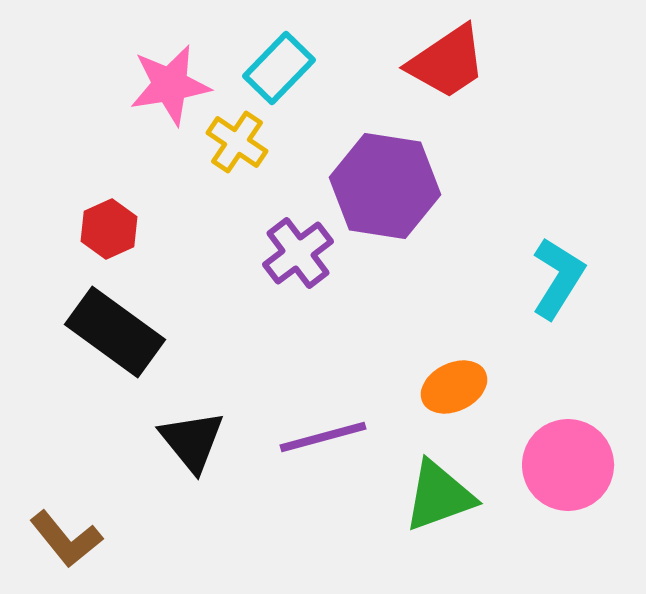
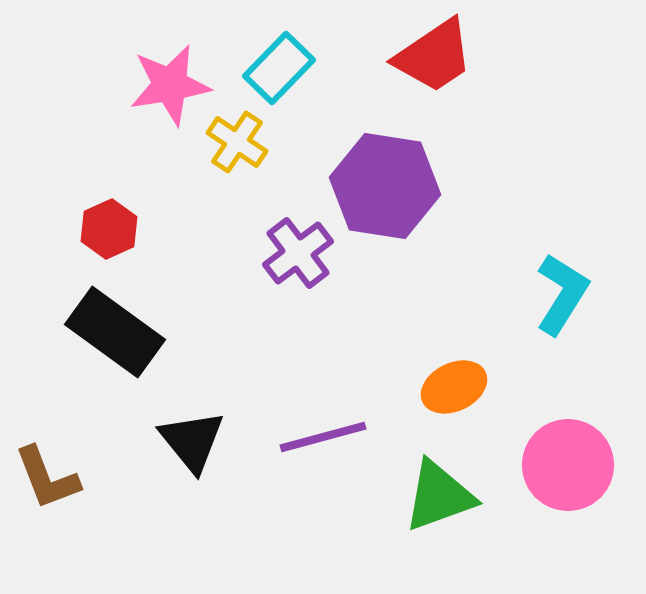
red trapezoid: moved 13 px left, 6 px up
cyan L-shape: moved 4 px right, 16 px down
brown L-shape: moved 19 px left, 61 px up; rotated 18 degrees clockwise
